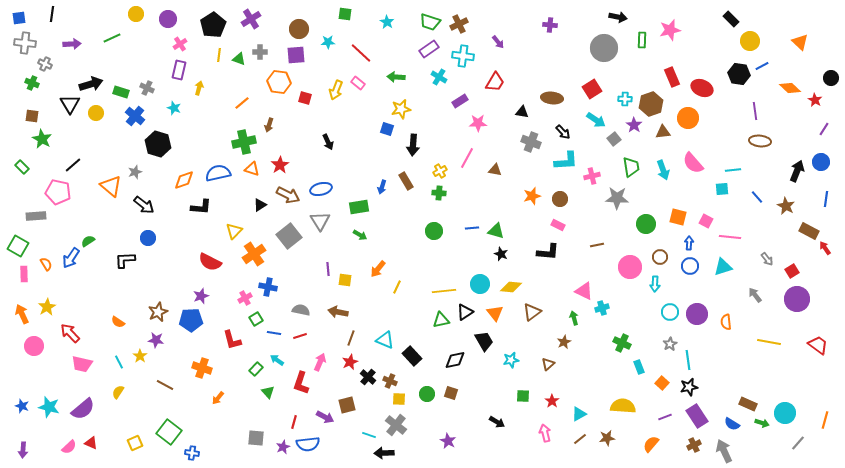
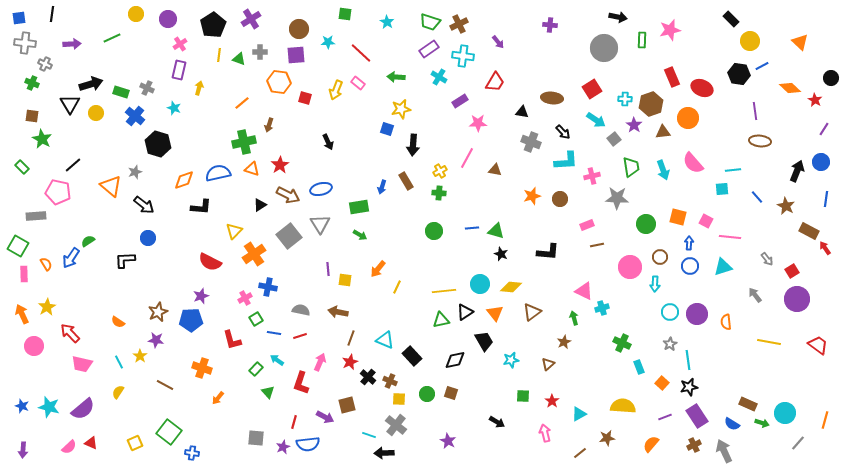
gray triangle at (320, 221): moved 3 px down
pink rectangle at (558, 225): moved 29 px right; rotated 48 degrees counterclockwise
brown line at (580, 439): moved 14 px down
